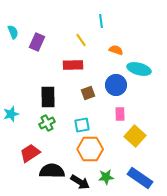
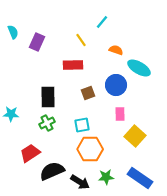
cyan line: moved 1 px right, 1 px down; rotated 48 degrees clockwise
cyan ellipse: moved 1 px up; rotated 15 degrees clockwise
cyan star: rotated 21 degrees clockwise
black semicircle: rotated 25 degrees counterclockwise
